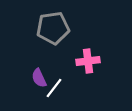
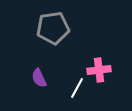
pink cross: moved 11 px right, 9 px down
white line: moved 23 px right; rotated 10 degrees counterclockwise
